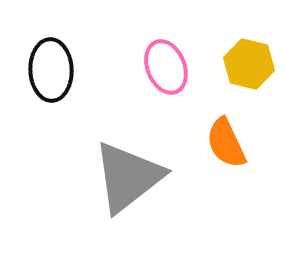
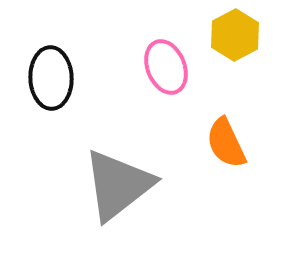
yellow hexagon: moved 14 px left, 29 px up; rotated 18 degrees clockwise
black ellipse: moved 8 px down
gray triangle: moved 10 px left, 8 px down
